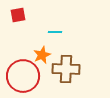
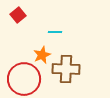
red square: rotated 28 degrees counterclockwise
red circle: moved 1 px right, 3 px down
